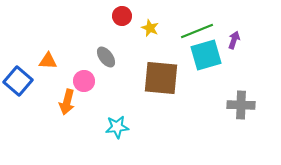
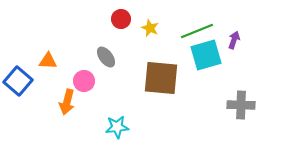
red circle: moved 1 px left, 3 px down
